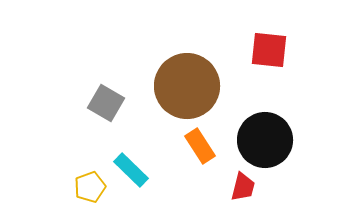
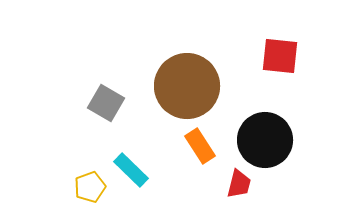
red square: moved 11 px right, 6 px down
red trapezoid: moved 4 px left, 3 px up
